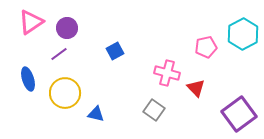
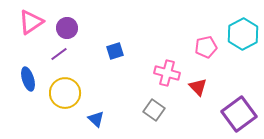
blue square: rotated 12 degrees clockwise
red triangle: moved 2 px right, 1 px up
blue triangle: moved 5 px down; rotated 30 degrees clockwise
